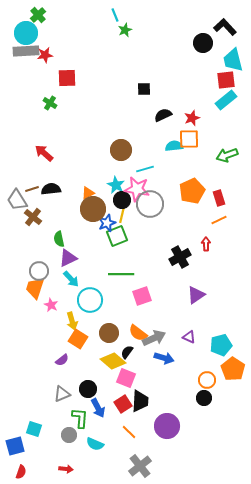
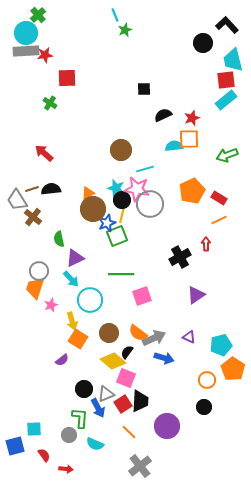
black L-shape at (225, 27): moved 2 px right, 2 px up
cyan star at (116, 185): moved 3 px down; rotated 12 degrees counterclockwise
red rectangle at (219, 198): rotated 42 degrees counterclockwise
purple triangle at (68, 258): moved 7 px right
pink star at (51, 305): rotated 24 degrees clockwise
black circle at (88, 389): moved 4 px left
gray triangle at (62, 394): moved 44 px right
black circle at (204, 398): moved 9 px down
cyan square at (34, 429): rotated 21 degrees counterclockwise
red semicircle at (21, 472): moved 23 px right, 17 px up; rotated 56 degrees counterclockwise
